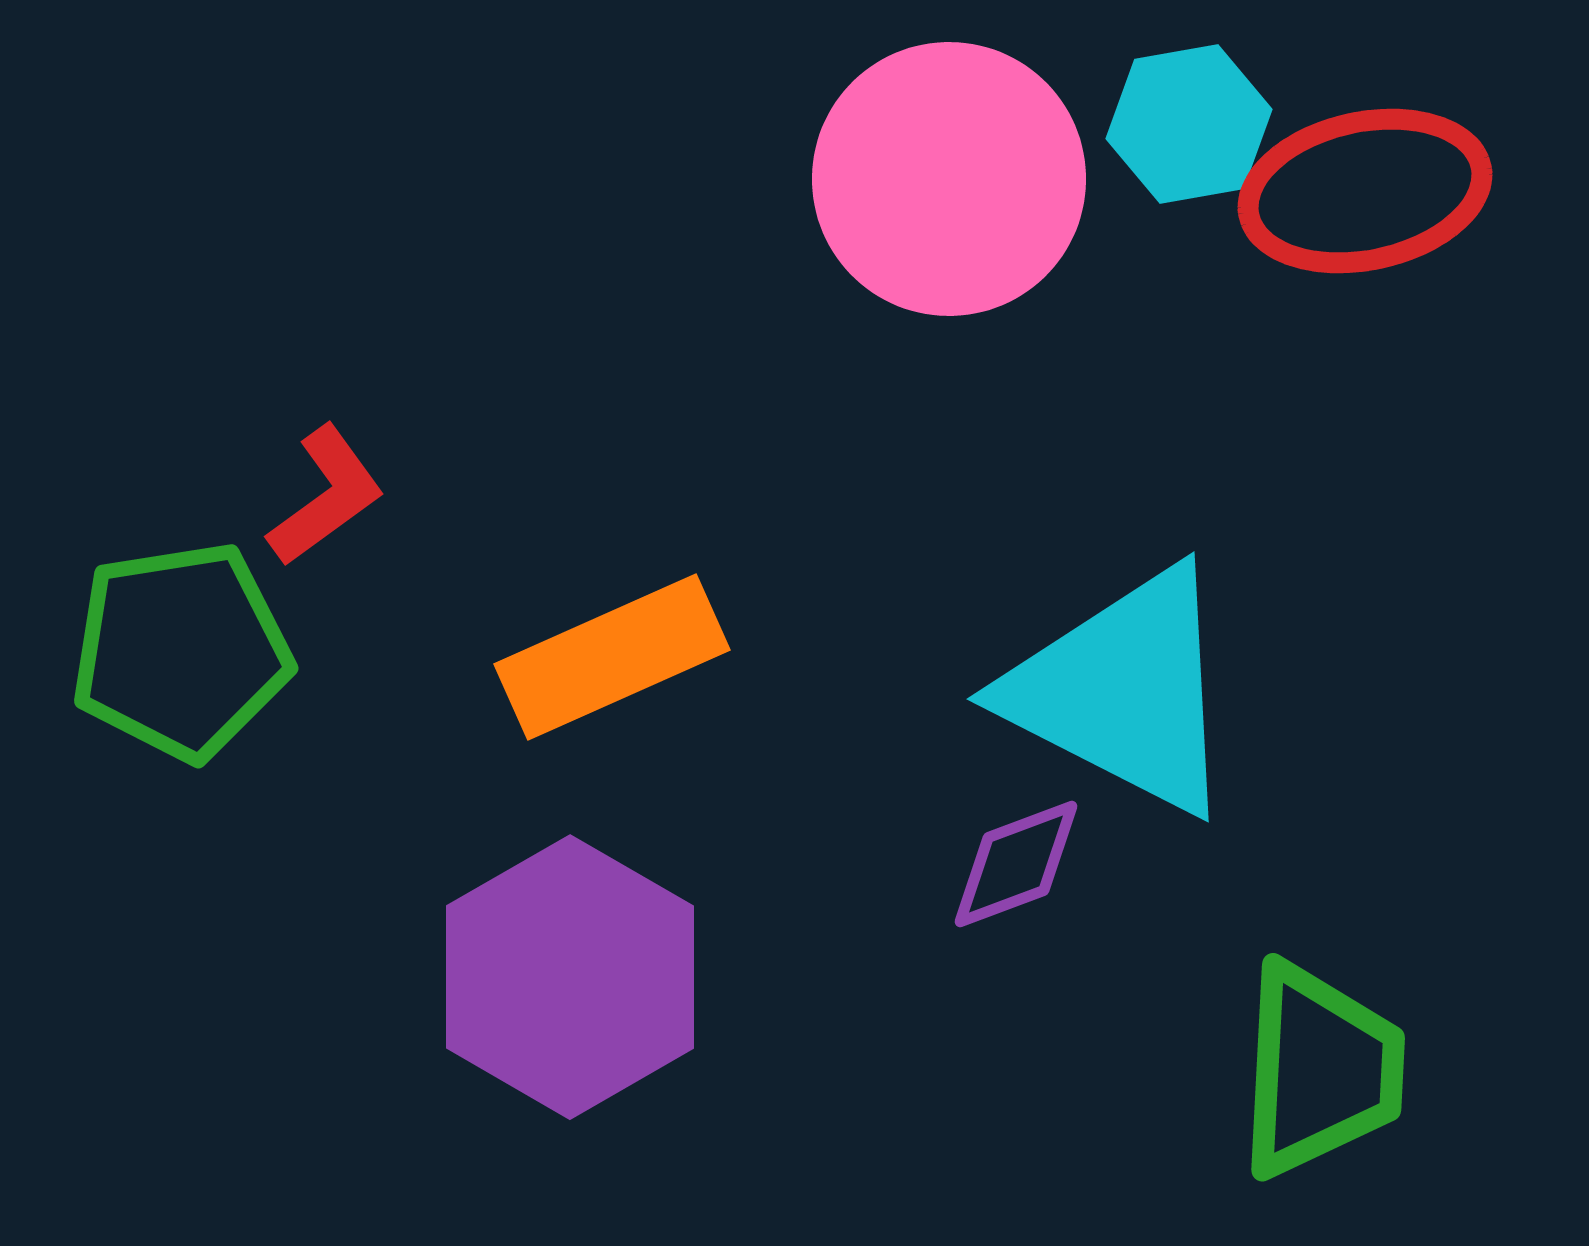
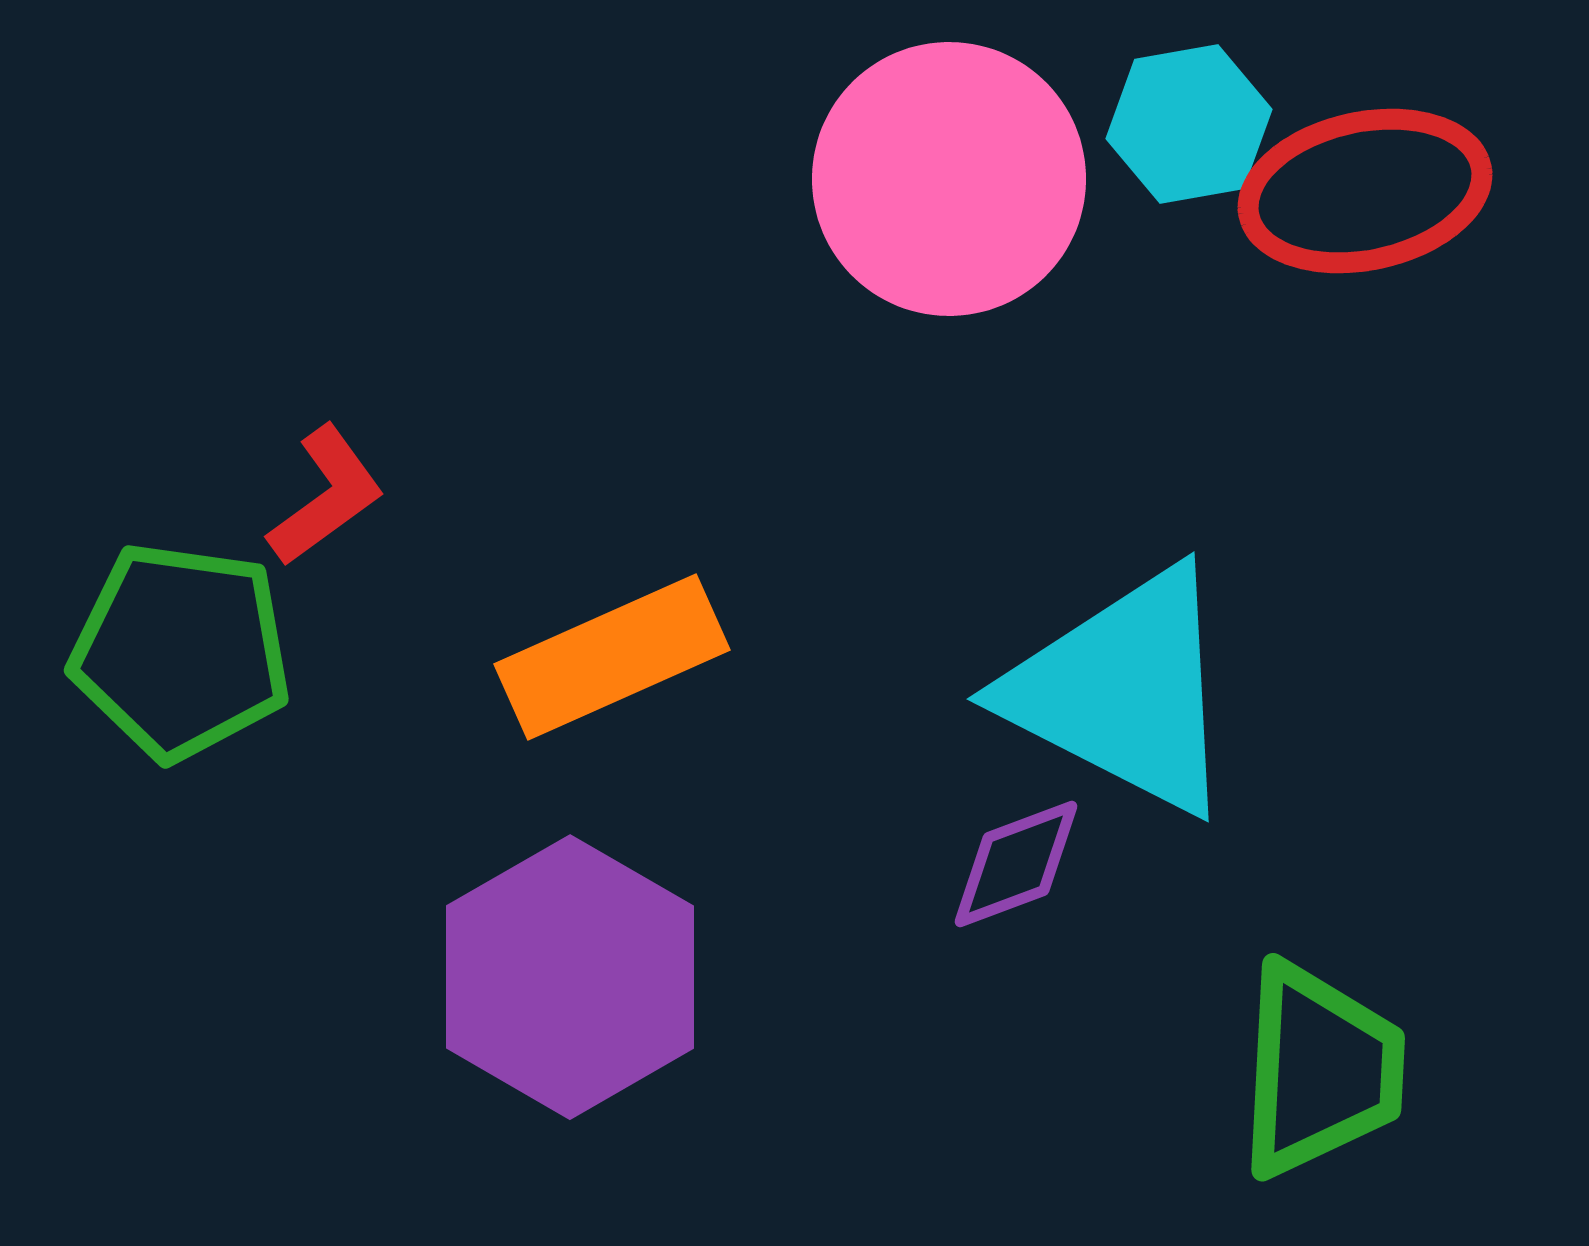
green pentagon: rotated 17 degrees clockwise
